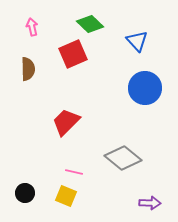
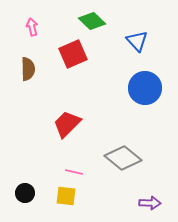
green diamond: moved 2 px right, 3 px up
red trapezoid: moved 1 px right, 2 px down
yellow square: rotated 15 degrees counterclockwise
